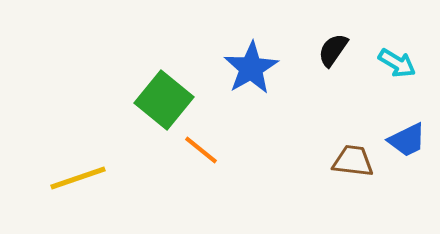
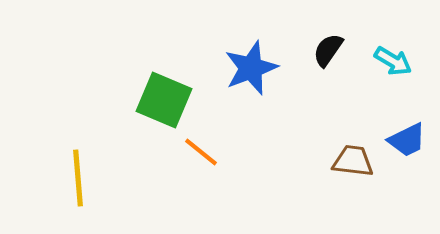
black semicircle: moved 5 px left
cyan arrow: moved 4 px left, 2 px up
blue star: rotated 10 degrees clockwise
green square: rotated 16 degrees counterclockwise
orange line: moved 2 px down
yellow line: rotated 76 degrees counterclockwise
